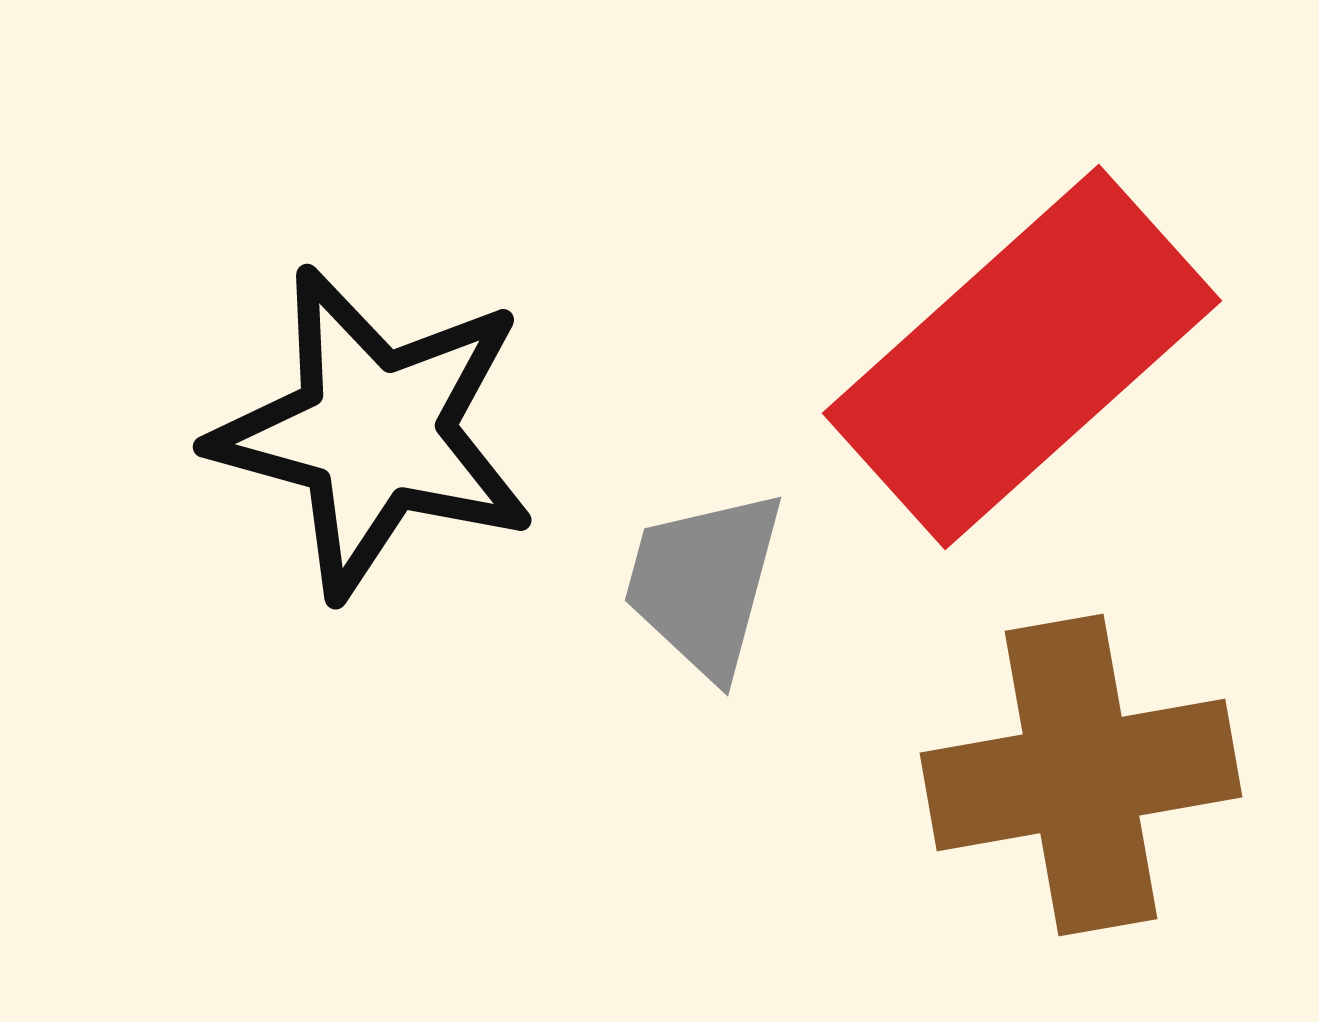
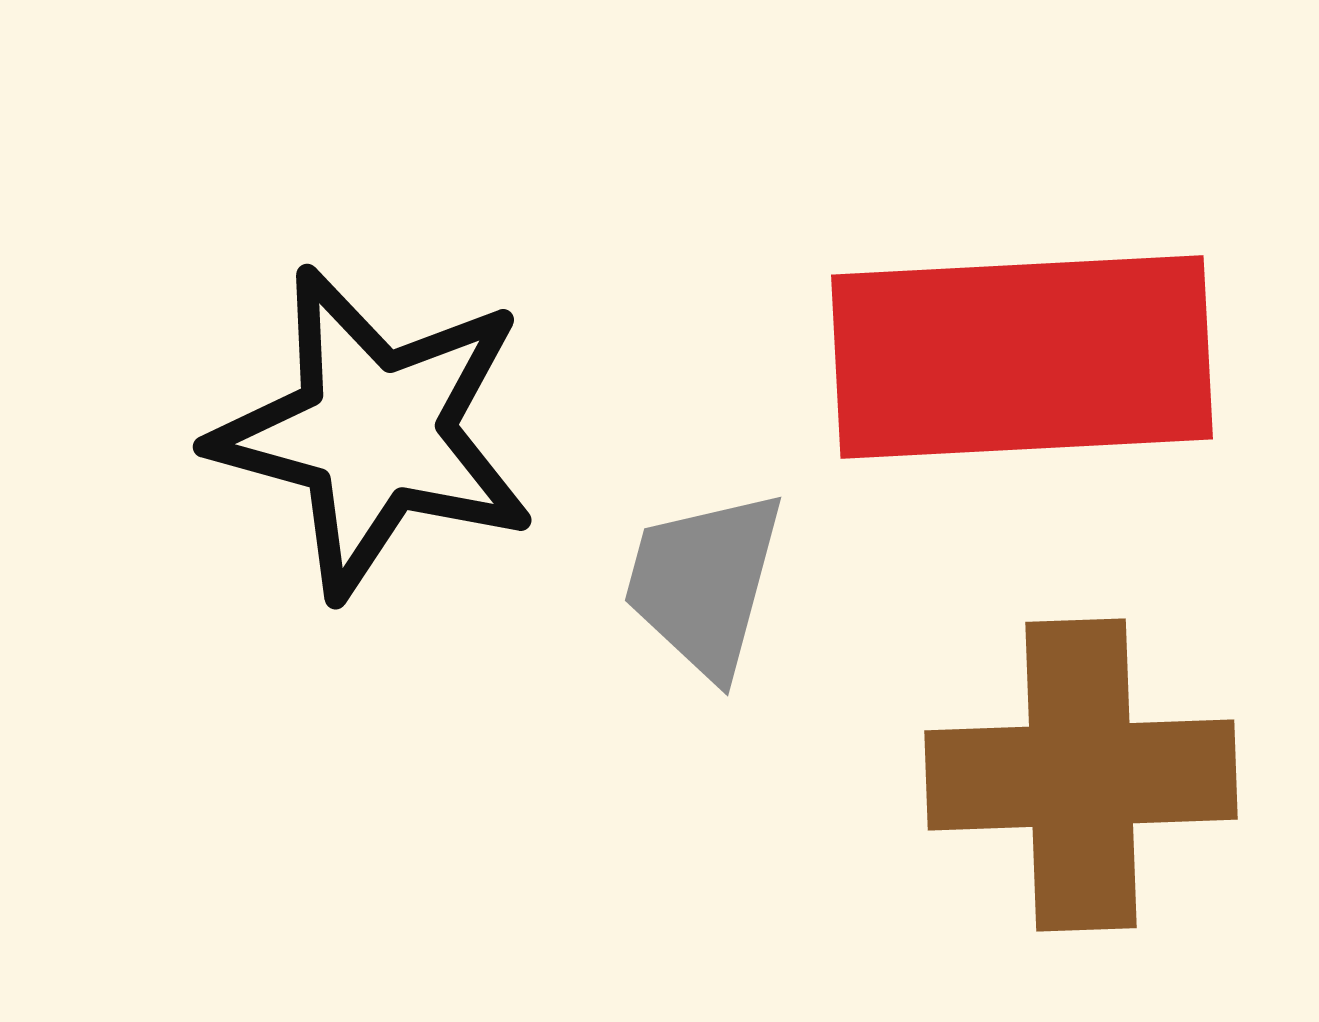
red rectangle: rotated 39 degrees clockwise
brown cross: rotated 8 degrees clockwise
